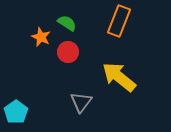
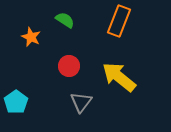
green semicircle: moved 2 px left, 3 px up
orange star: moved 10 px left
red circle: moved 1 px right, 14 px down
cyan pentagon: moved 10 px up
